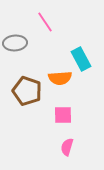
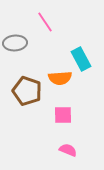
pink semicircle: moved 1 px right, 3 px down; rotated 96 degrees clockwise
